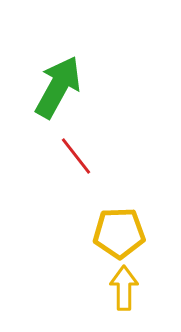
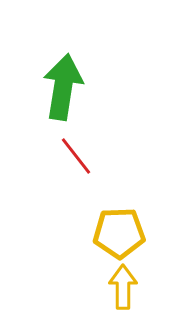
green arrow: moved 5 px right; rotated 20 degrees counterclockwise
yellow arrow: moved 1 px left, 1 px up
